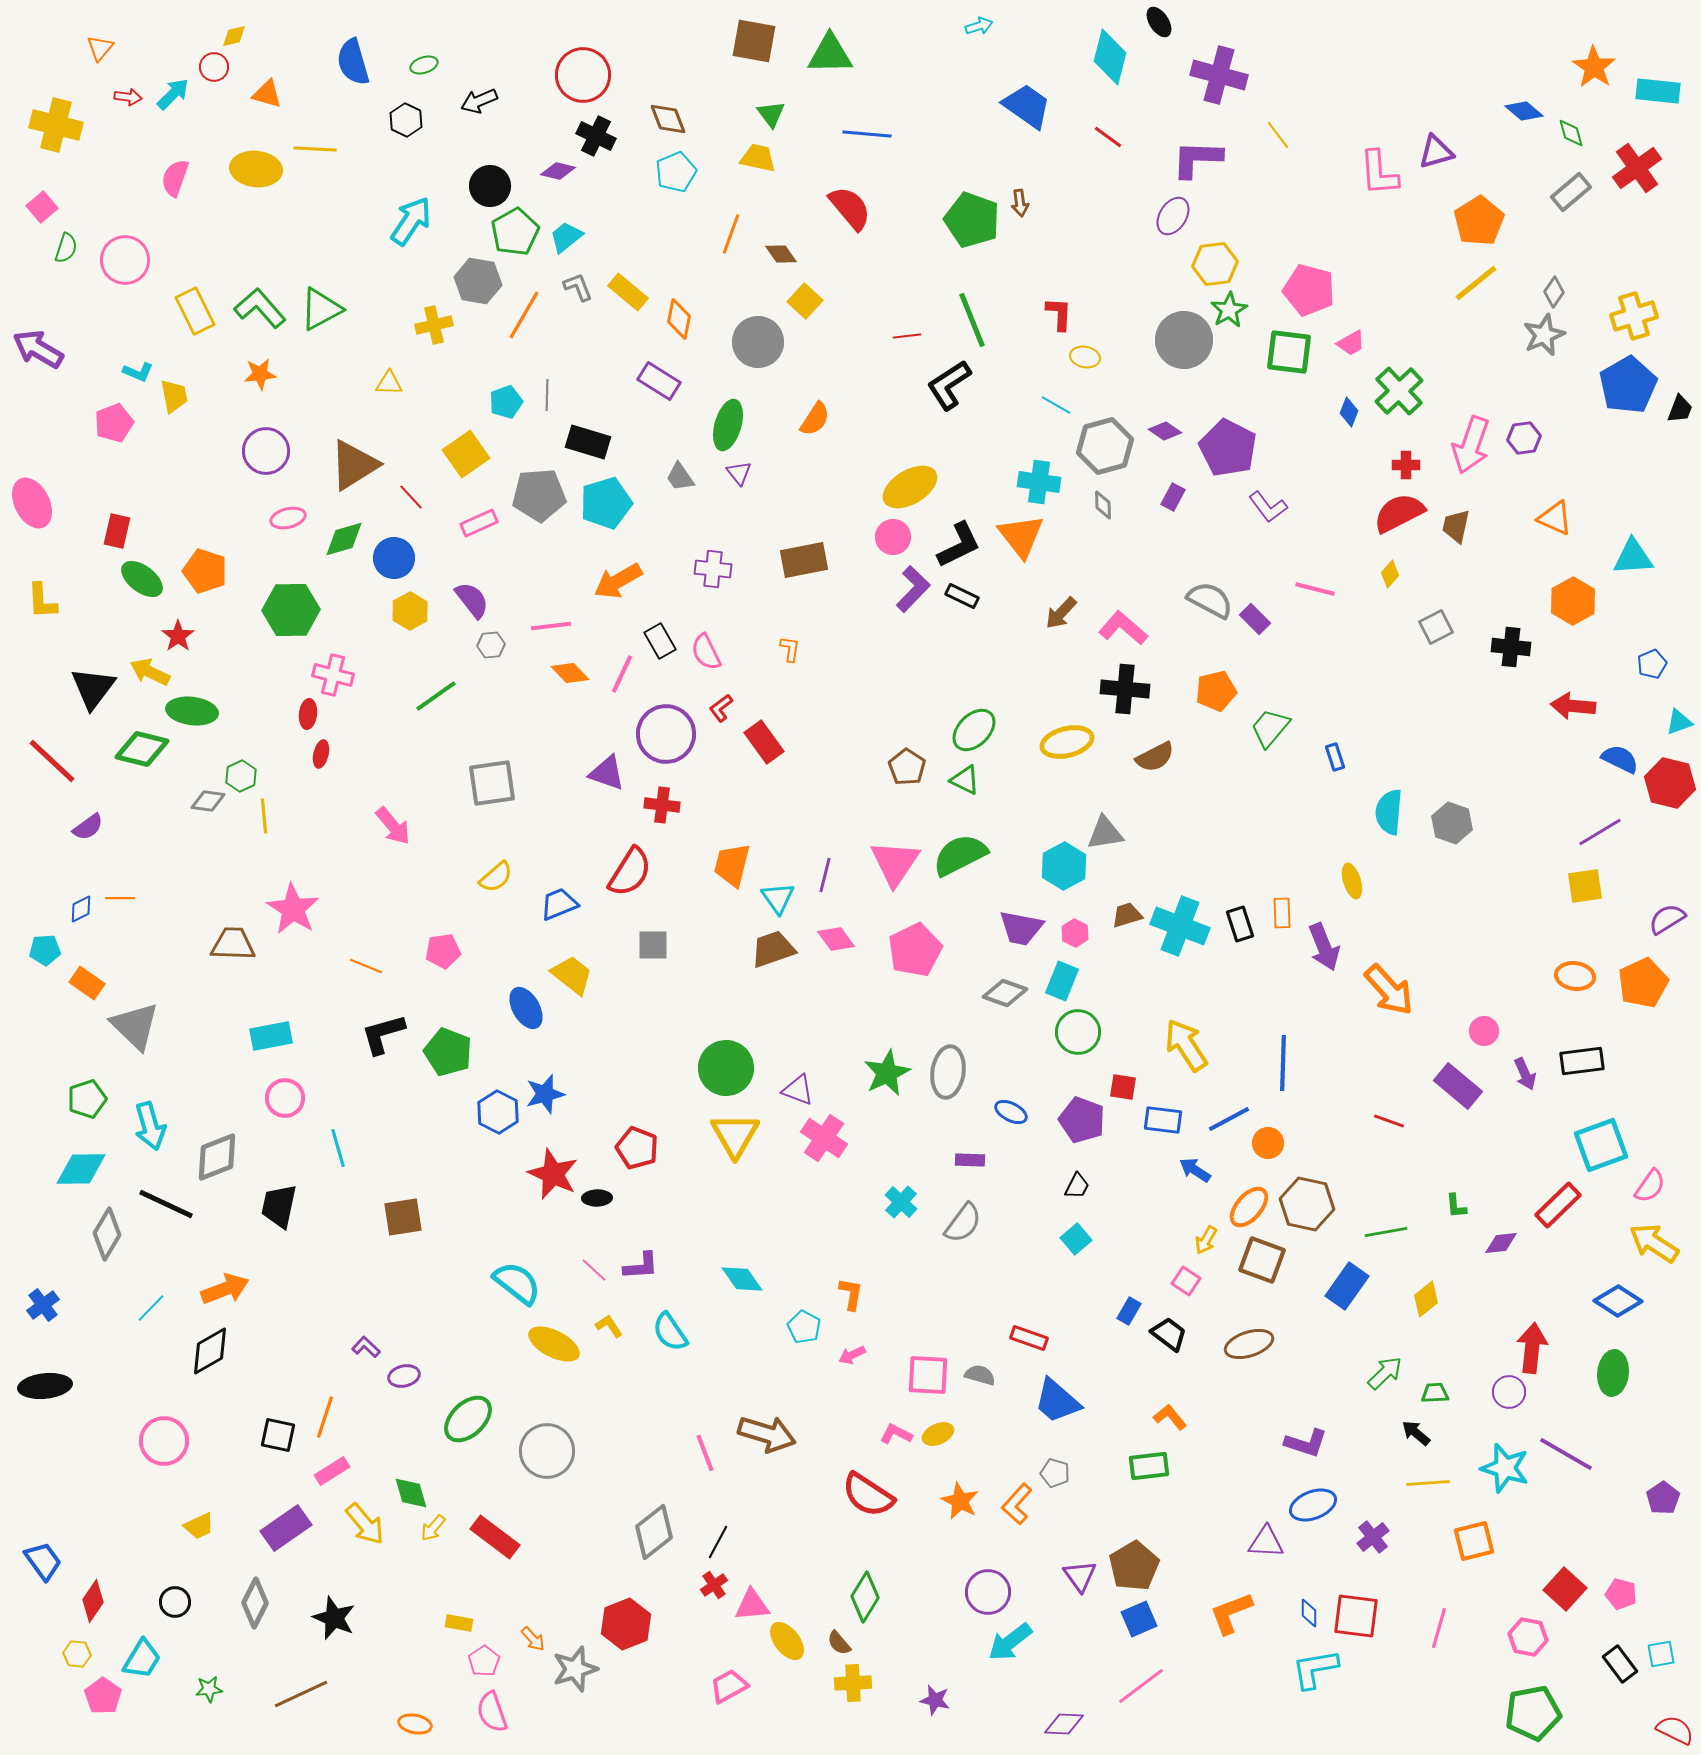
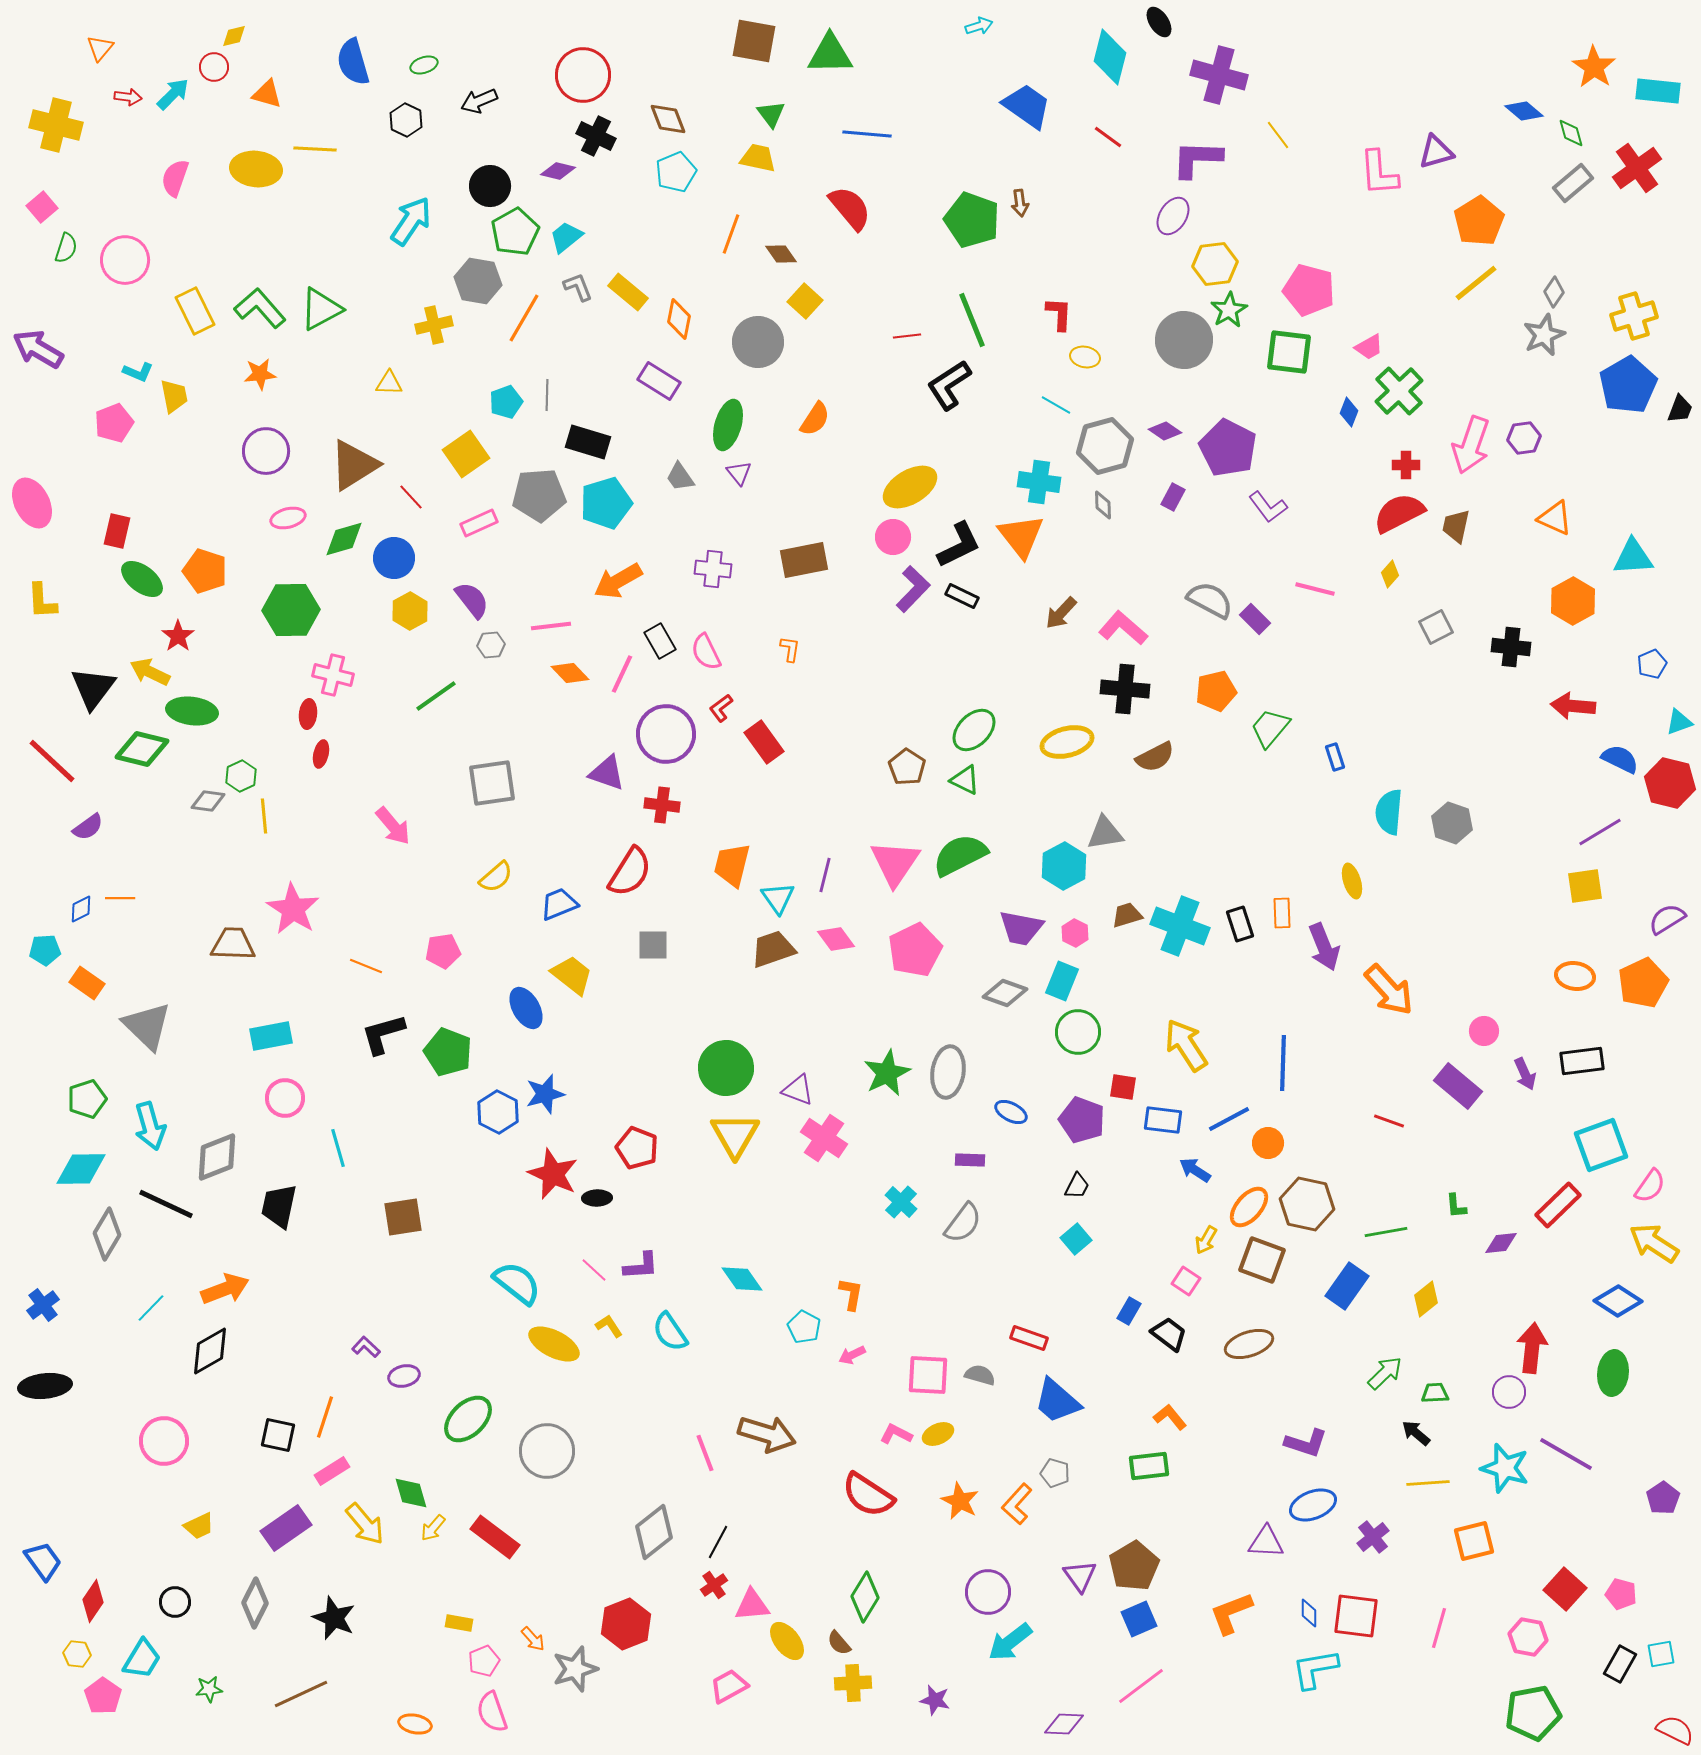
gray rectangle at (1571, 192): moved 2 px right, 9 px up
orange line at (524, 315): moved 3 px down
pink trapezoid at (1351, 343): moved 18 px right, 4 px down
gray triangle at (135, 1026): moved 12 px right
pink pentagon at (484, 1661): rotated 12 degrees clockwise
black rectangle at (1620, 1664): rotated 66 degrees clockwise
